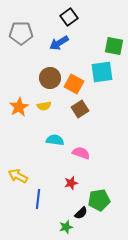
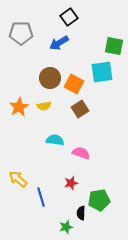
yellow arrow: moved 3 px down; rotated 12 degrees clockwise
blue line: moved 3 px right, 2 px up; rotated 24 degrees counterclockwise
black semicircle: rotated 136 degrees clockwise
